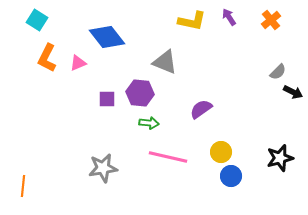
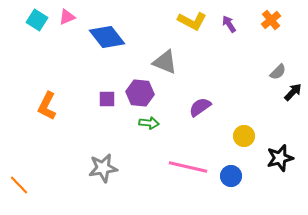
purple arrow: moved 7 px down
yellow L-shape: rotated 16 degrees clockwise
orange L-shape: moved 48 px down
pink triangle: moved 11 px left, 46 px up
black arrow: rotated 72 degrees counterclockwise
purple semicircle: moved 1 px left, 2 px up
yellow circle: moved 23 px right, 16 px up
pink line: moved 20 px right, 10 px down
orange line: moved 4 px left, 1 px up; rotated 50 degrees counterclockwise
